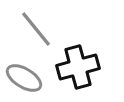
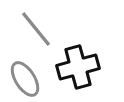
gray ellipse: moved 1 px right, 1 px down; rotated 27 degrees clockwise
